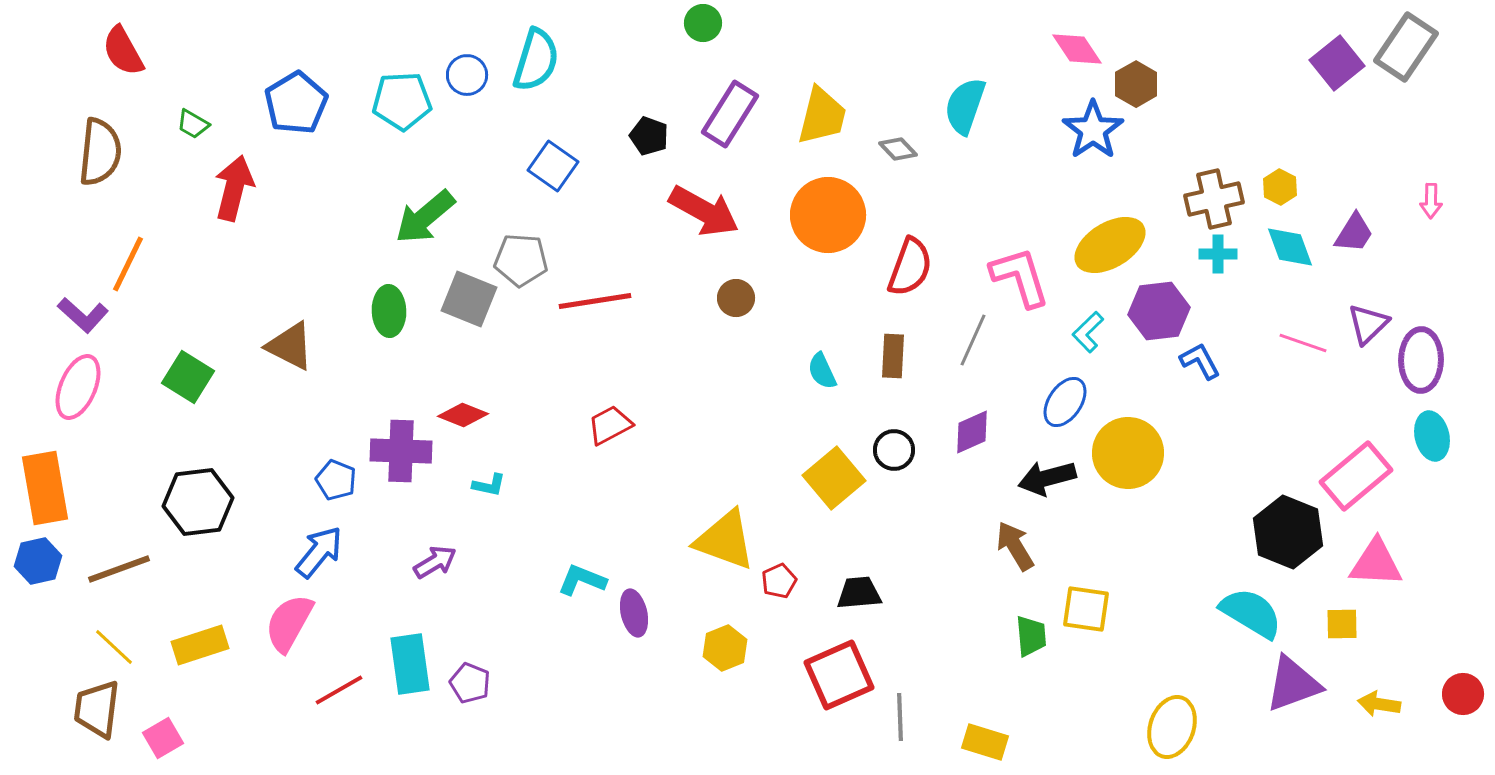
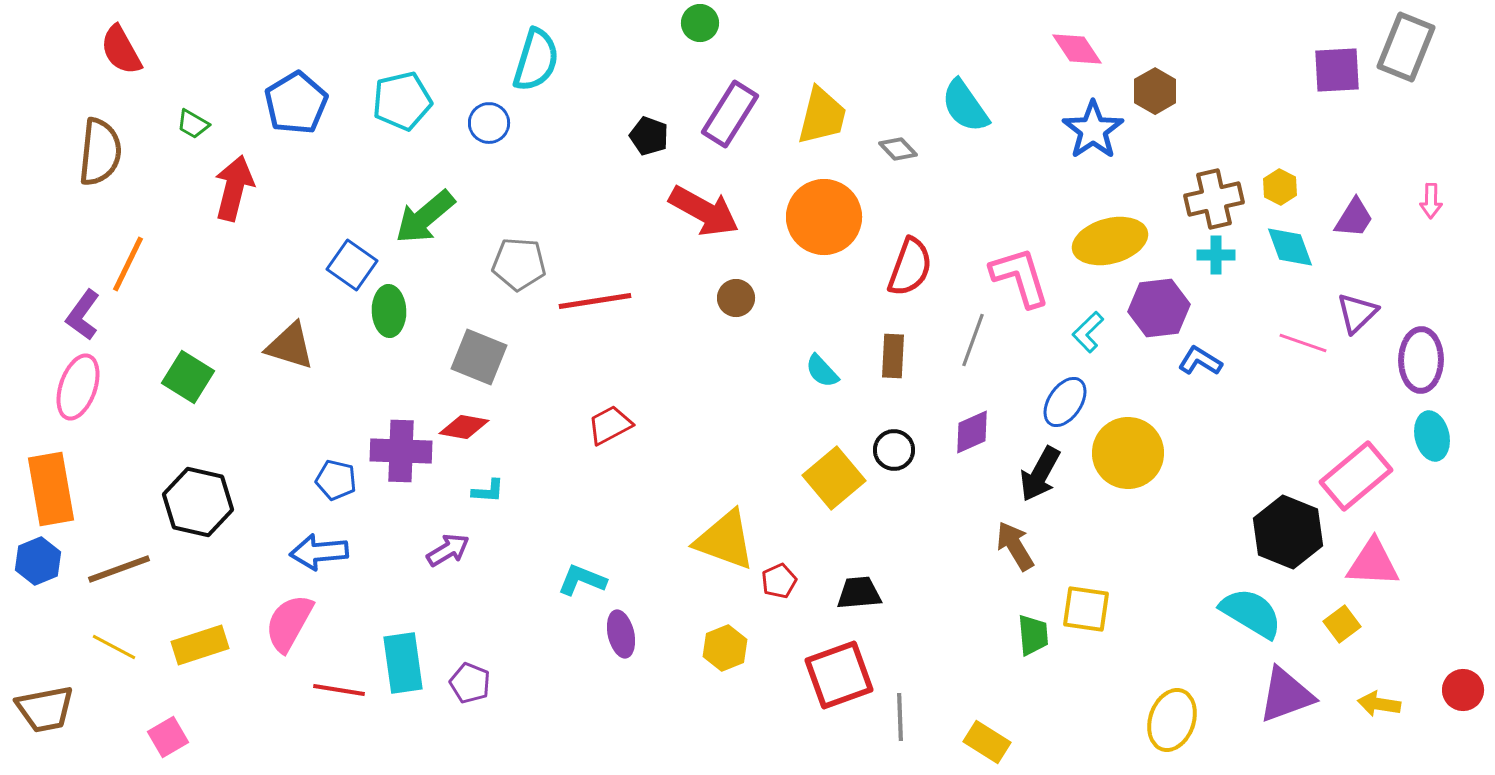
green circle at (703, 23): moved 3 px left
gray rectangle at (1406, 47): rotated 12 degrees counterclockwise
red semicircle at (123, 51): moved 2 px left, 1 px up
purple square at (1337, 63): moved 7 px down; rotated 36 degrees clockwise
blue circle at (467, 75): moved 22 px right, 48 px down
brown hexagon at (1136, 84): moved 19 px right, 7 px down
cyan pentagon at (402, 101): rotated 10 degrees counterclockwise
cyan semicircle at (965, 106): rotated 54 degrees counterclockwise
blue square at (553, 166): moved 201 px left, 99 px down
orange circle at (828, 215): moved 4 px left, 2 px down
purple trapezoid at (1354, 233): moved 15 px up
yellow ellipse at (1110, 245): moved 4 px up; rotated 16 degrees clockwise
cyan cross at (1218, 254): moved 2 px left, 1 px down
gray pentagon at (521, 260): moved 2 px left, 4 px down
gray square at (469, 299): moved 10 px right, 58 px down
purple hexagon at (1159, 311): moved 3 px up
purple L-shape at (83, 315): rotated 84 degrees clockwise
purple triangle at (1368, 324): moved 11 px left, 11 px up
gray line at (973, 340): rotated 4 degrees counterclockwise
brown triangle at (290, 346): rotated 10 degrees counterclockwise
blue L-shape at (1200, 361): rotated 30 degrees counterclockwise
cyan semicircle at (822, 371): rotated 18 degrees counterclockwise
pink ellipse at (78, 387): rotated 4 degrees counterclockwise
red diamond at (463, 415): moved 1 px right, 12 px down; rotated 12 degrees counterclockwise
black arrow at (1047, 478): moved 7 px left, 4 px up; rotated 46 degrees counterclockwise
blue pentagon at (336, 480): rotated 9 degrees counterclockwise
cyan L-shape at (489, 485): moved 1 px left, 6 px down; rotated 8 degrees counterclockwise
orange rectangle at (45, 488): moved 6 px right, 1 px down
black hexagon at (198, 502): rotated 20 degrees clockwise
blue arrow at (319, 552): rotated 134 degrees counterclockwise
blue hexagon at (38, 561): rotated 9 degrees counterclockwise
purple arrow at (435, 562): moved 13 px right, 12 px up
pink triangle at (1376, 563): moved 3 px left
purple ellipse at (634, 613): moved 13 px left, 21 px down
yellow square at (1342, 624): rotated 36 degrees counterclockwise
green trapezoid at (1031, 636): moved 2 px right, 1 px up
yellow line at (114, 647): rotated 15 degrees counterclockwise
cyan rectangle at (410, 664): moved 7 px left, 1 px up
red square at (839, 675): rotated 4 degrees clockwise
purple triangle at (1293, 684): moved 7 px left, 11 px down
red line at (339, 690): rotated 39 degrees clockwise
red circle at (1463, 694): moved 4 px up
brown trapezoid at (97, 709): moved 52 px left; rotated 108 degrees counterclockwise
yellow ellipse at (1172, 727): moved 7 px up
pink square at (163, 738): moved 5 px right, 1 px up
yellow rectangle at (985, 742): moved 2 px right; rotated 15 degrees clockwise
